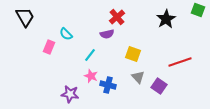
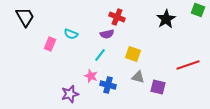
red cross: rotated 28 degrees counterclockwise
cyan semicircle: moved 5 px right; rotated 24 degrees counterclockwise
pink rectangle: moved 1 px right, 3 px up
cyan line: moved 10 px right
red line: moved 8 px right, 3 px down
gray triangle: rotated 32 degrees counterclockwise
purple square: moved 1 px left, 1 px down; rotated 21 degrees counterclockwise
purple star: rotated 24 degrees counterclockwise
